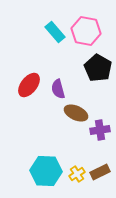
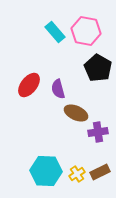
purple cross: moved 2 px left, 2 px down
